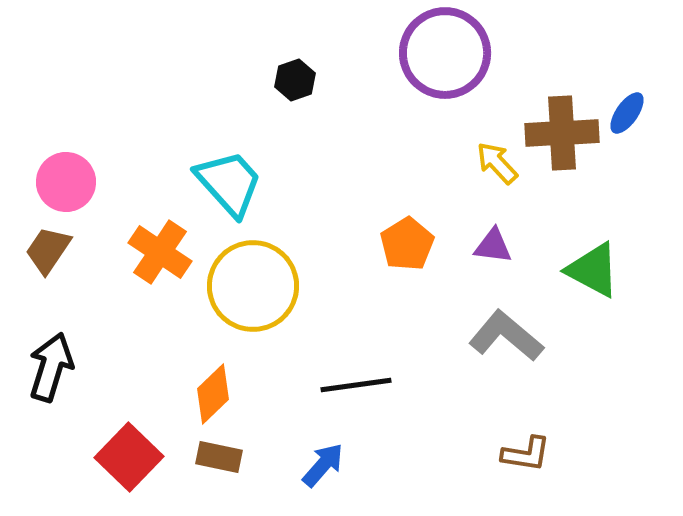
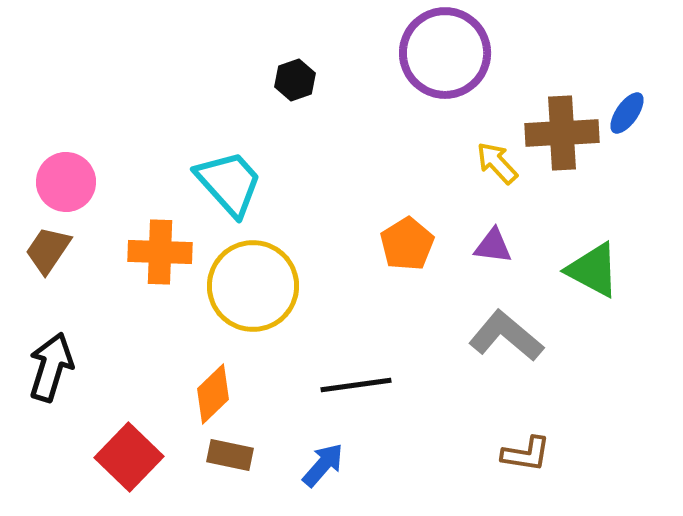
orange cross: rotated 32 degrees counterclockwise
brown rectangle: moved 11 px right, 2 px up
